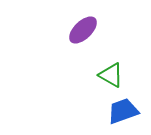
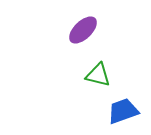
green triangle: moved 13 px left; rotated 16 degrees counterclockwise
